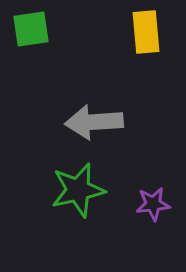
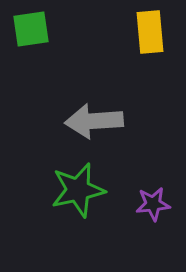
yellow rectangle: moved 4 px right
gray arrow: moved 1 px up
